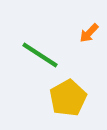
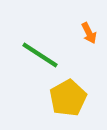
orange arrow: rotated 70 degrees counterclockwise
